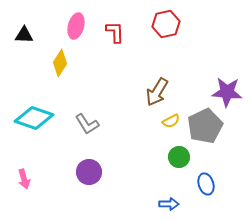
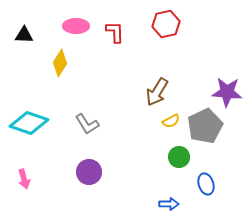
pink ellipse: rotated 75 degrees clockwise
cyan diamond: moved 5 px left, 5 px down
